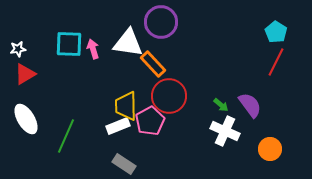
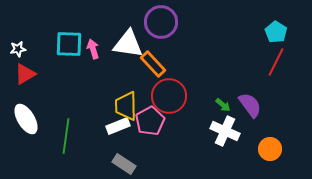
white triangle: moved 1 px down
green arrow: moved 2 px right
green line: rotated 16 degrees counterclockwise
